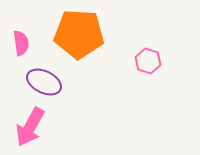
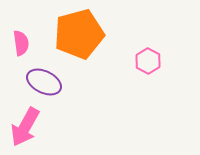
orange pentagon: rotated 18 degrees counterclockwise
pink hexagon: rotated 10 degrees clockwise
pink arrow: moved 5 px left
